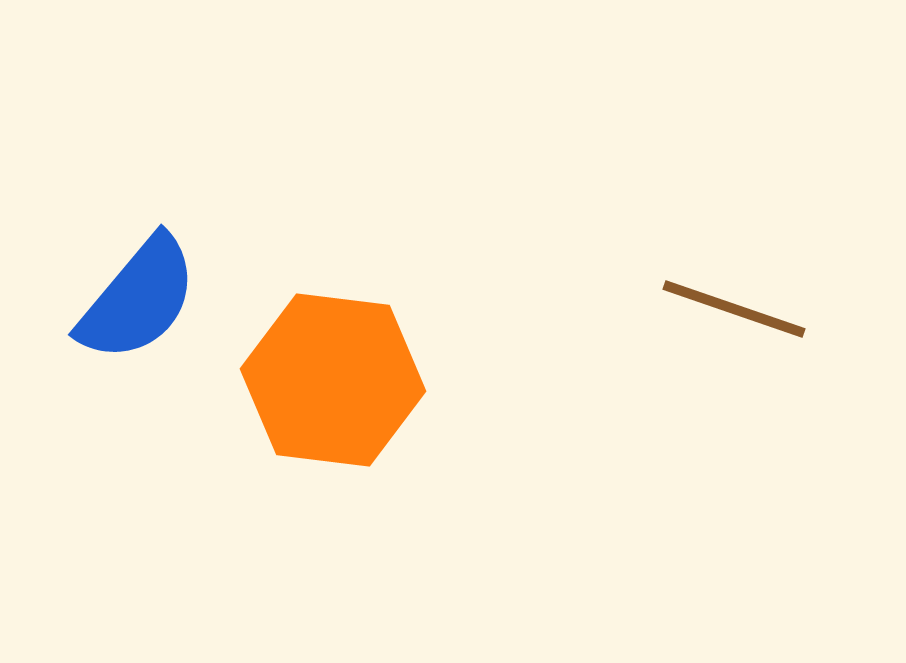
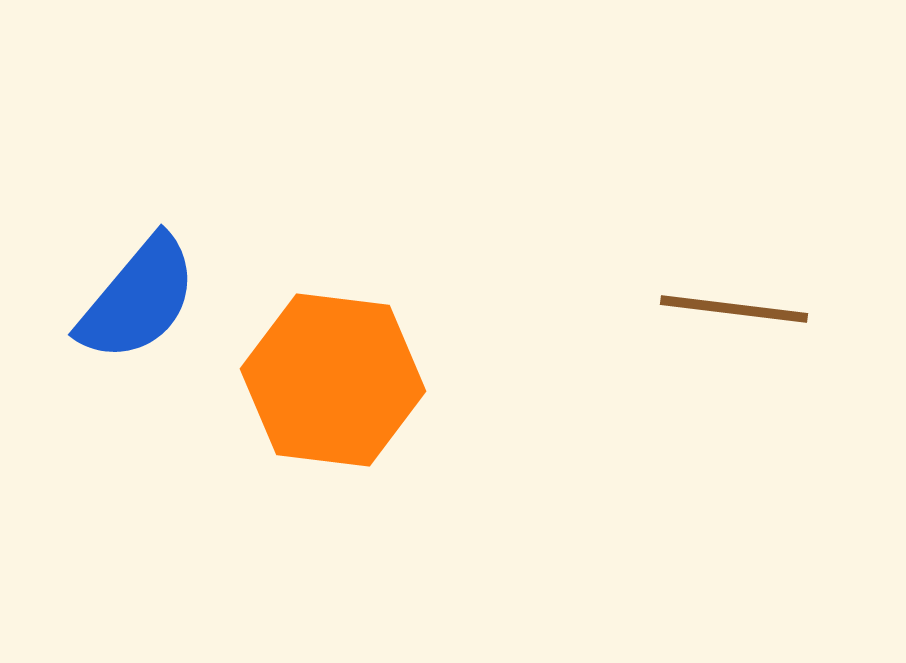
brown line: rotated 12 degrees counterclockwise
